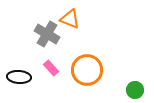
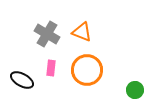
orange triangle: moved 12 px right, 13 px down
pink rectangle: rotated 49 degrees clockwise
black ellipse: moved 3 px right, 3 px down; rotated 25 degrees clockwise
